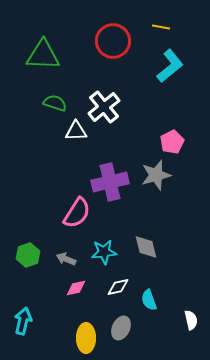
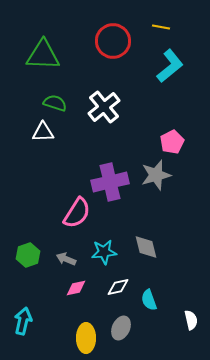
white triangle: moved 33 px left, 1 px down
